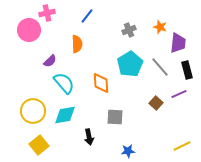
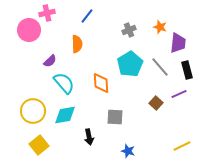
blue star: rotated 24 degrees clockwise
